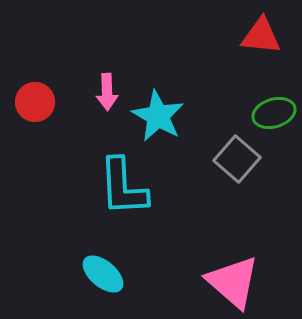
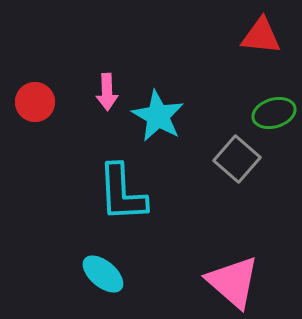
cyan L-shape: moved 1 px left, 6 px down
